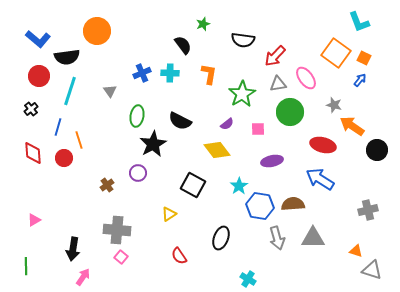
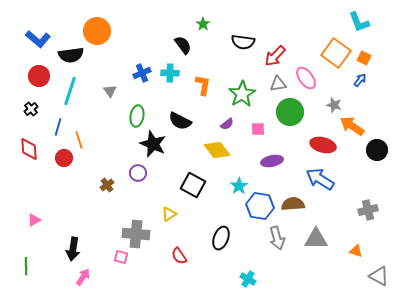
green star at (203, 24): rotated 16 degrees counterclockwise
black semicircle at (243, 40): moved 2 px down
black semicircle at (67, 57): moved 4 px right, 2 px up
orange L-shape at (209, 74): moved 6 px left, 11 px down
black star at (153, 144): rotated 20 degrees counterclockwise
red diamond at (33, 153): moved 4 px left, 4 px up
gray cross at (117, 230): moved 19 px right, 4 px down
gray triangle at (313, 238): moved 3 px right, 1 px down
pink square at (121, 257): rotated 24 degrees counterclockwise
gray triangle at (372, 270): moved 7 px right, 6 px down; rotated 10 degrees clockwise
